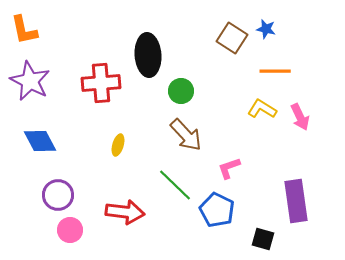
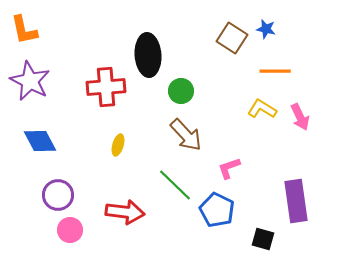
red cross: moved 5 px right, 4 px down
